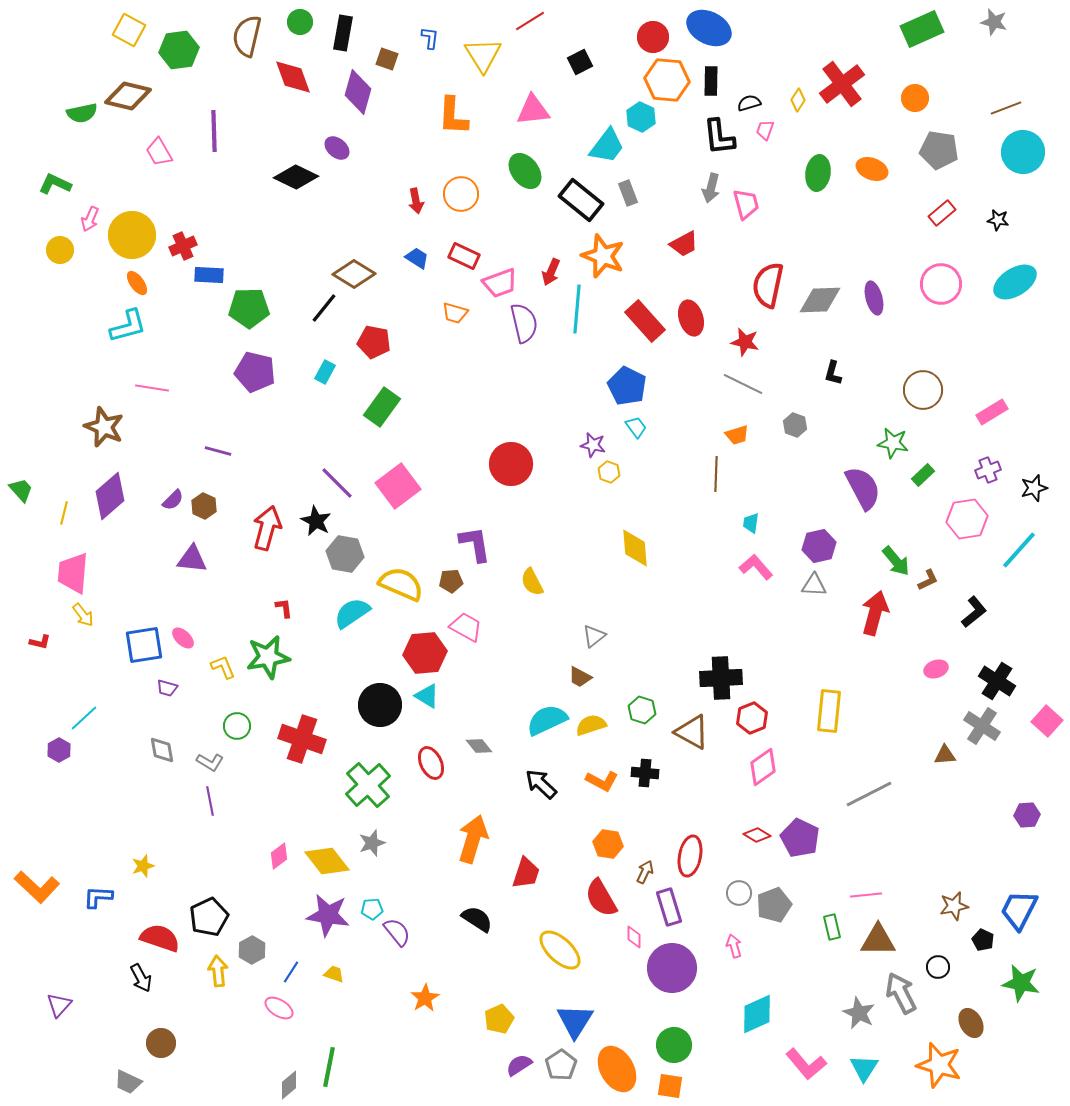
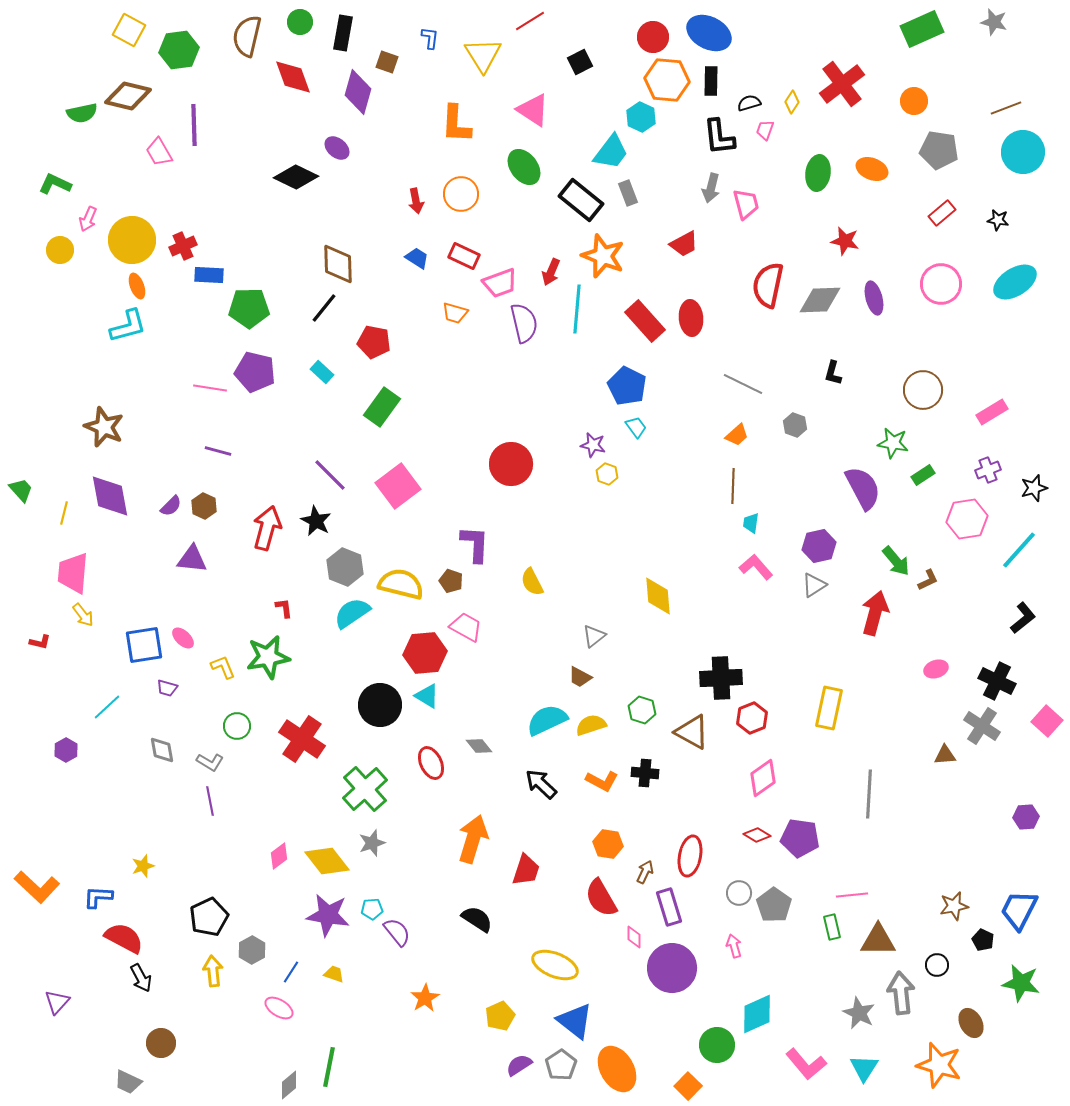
blue ellipse at (709, 28): moved 5 px down
brown square at (387, 59): moved 3 px down
orange circle at (915, 98): moved 1 px left, 3 px down
yellow diamond at (798, 100): moved 6 px left, 2 px down
pink triangle at (533, 110): rotated 39 degrees clockwise
orange L-shape at (453, 116): moved 3 px right, 8 px down
purple line at (214, 131): moved 20 px left, 6 px up
cyan trapezoid at (607, 146): moved 4 px right, 6 px down
green ellipse at (525, 171): moved 1 px left, 4 px up
pink arrow at (90, 219): moved 2 px left
yellow circle at (132, 235): moved 5 px down
brown diamond at (354, 274): moved 16 px left, 10 px up; rotated 57 degrees clockwise
orange ellipse at (137, 283): moved 3 px down; rotated 15 degrees clockwise
red ellipse at (691, 318): rotated 12 degrees clockwise
red star at (745, 342): moved 100 px right, 101 px up
cyan rectangle at (325, 372): moved 3 px left; rotated 75 degrees counterclockwise
pink line at (152, 388): moved 58 px right
orange trapezoid at (737, 435): rotated 25 degrees counterclockwise
yellow hexagon at (609, 472): moved 2 px left, 2 px down
brown line at (716, 474): moved 17 px right, 12 px down
green rectangle at (923, 475): rotated 10 degrees clockwise
purple line at (337, 483): moved 7 px left, 8 px up
purple diamond at (110, 496): rotated 60 degrees counterclockwise
purple semicircle at (173, 500): moved 2 px left, 6 px down
purple L-shape at (475, 544): rotated 12 degrees clockwise
yellow diamond at (635, 548): moved 23 px right, 48 px down
gray hexagon at (345, 554): moved 13 px down; rotated 12 degrees clockwise
brown pentagon at (451, 581): rotated 25 degrees clockwise
yellow semicircle at (401, 584): rotated 9 degrees counterclockwise
gray triangle at (814, 585): rotated 36 degrees counterclockwise
black L-shape at (974, 612): moved 49 px right, 6 px down
black cross at (997, 681): rotated 6 degrees counterclockwise
yellow rectangle at (829, 711): moved 3 px up; rotated 6 degrees clockwise
cyan line at (84, 718): moved 23 px right, 11 px up
red cross at (302, 739): rotated 15 degrees clockwise
purple hexagon at (59, 750): moved 7 px right
pink diamond at (763, 767): moved 11 px down
green cross at (368, 785): moved 3 px left, 4 px down
gray line at (869, 794): rotated 60 degrees counterclockwise
purple hexagon at (1027, 815): moved 1 px left, 2 px down
purple pentagon at (800, 838): rotated 18 degrees counterclockwise
red trapezoid at (526, 873): moved 3 px up
pink line at (866, 895): moved 14 px left
gray pentagon at (774, 905): rotated 16 degrees counterclockwise
red semicircle at (160, 938): moved 36 px left; rotated 9 degrees clockwise
yellow ellipse at (560, 950): moved 5 px left, 15 px down; rotated 21 degrees counterclockwise
black circle at (938, 967): moved 1 px left, 2 px up
yellow arrow at (218, 971): moved 5 px left
gray arrow at (901, 993): rotated 21 degrees clockwise
purple triangle at (59, 1005): moved 2 px left, 3 px up
yellow pentagon at (499, 1019): moved 1 px right, 3 px up
blue triangle at (575, 1021): rotated 24 degrees counterclockwise
green circle at (674, 1045): moved 43 px right
orange square at (670, 1086): moved 18 px right; rotated 36 degrees clockwise
